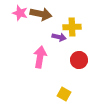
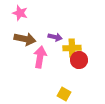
brown arrow: moved 16 px left, 25 px down
yellow cross: moved 21 px down
purple arrow: moved 4 px left
